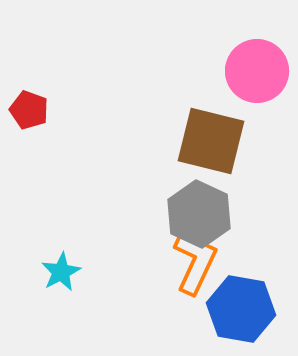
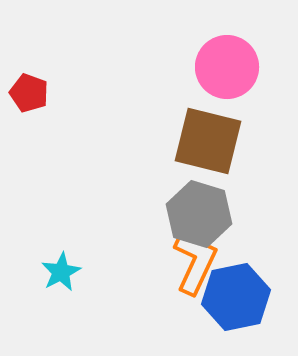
pink circle: moved 30 px left, 4 px up
red pentagon: moved 17 px up
brown square: moved 3 px left
gray hexagon: rotated 8 degrees counterclockwise
blue hexagon: moved 5 px left, 12 px up; rotated 22 degrees counterclockwise
